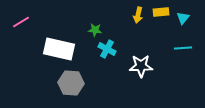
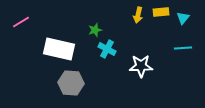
green star: rotated 24 degrees counterclockwise
